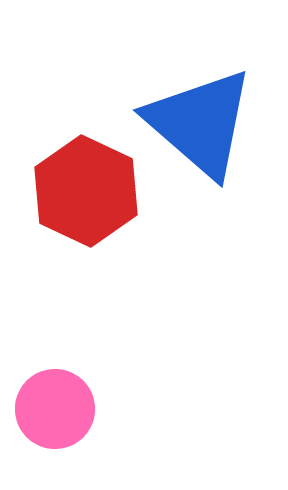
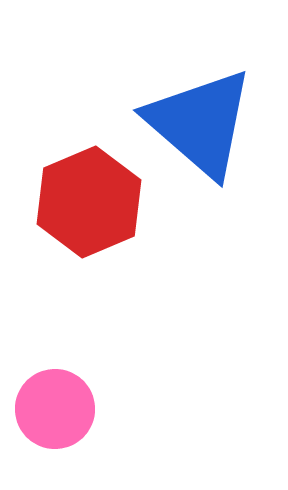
red hexagon: moved 3 px right, 11 px down; rotated 12 degrees clockwise
